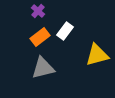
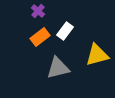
gray triangle: moved 15 px right
